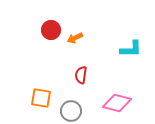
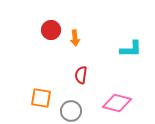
orange arrow: rotated 70 degrees counterclockwise
